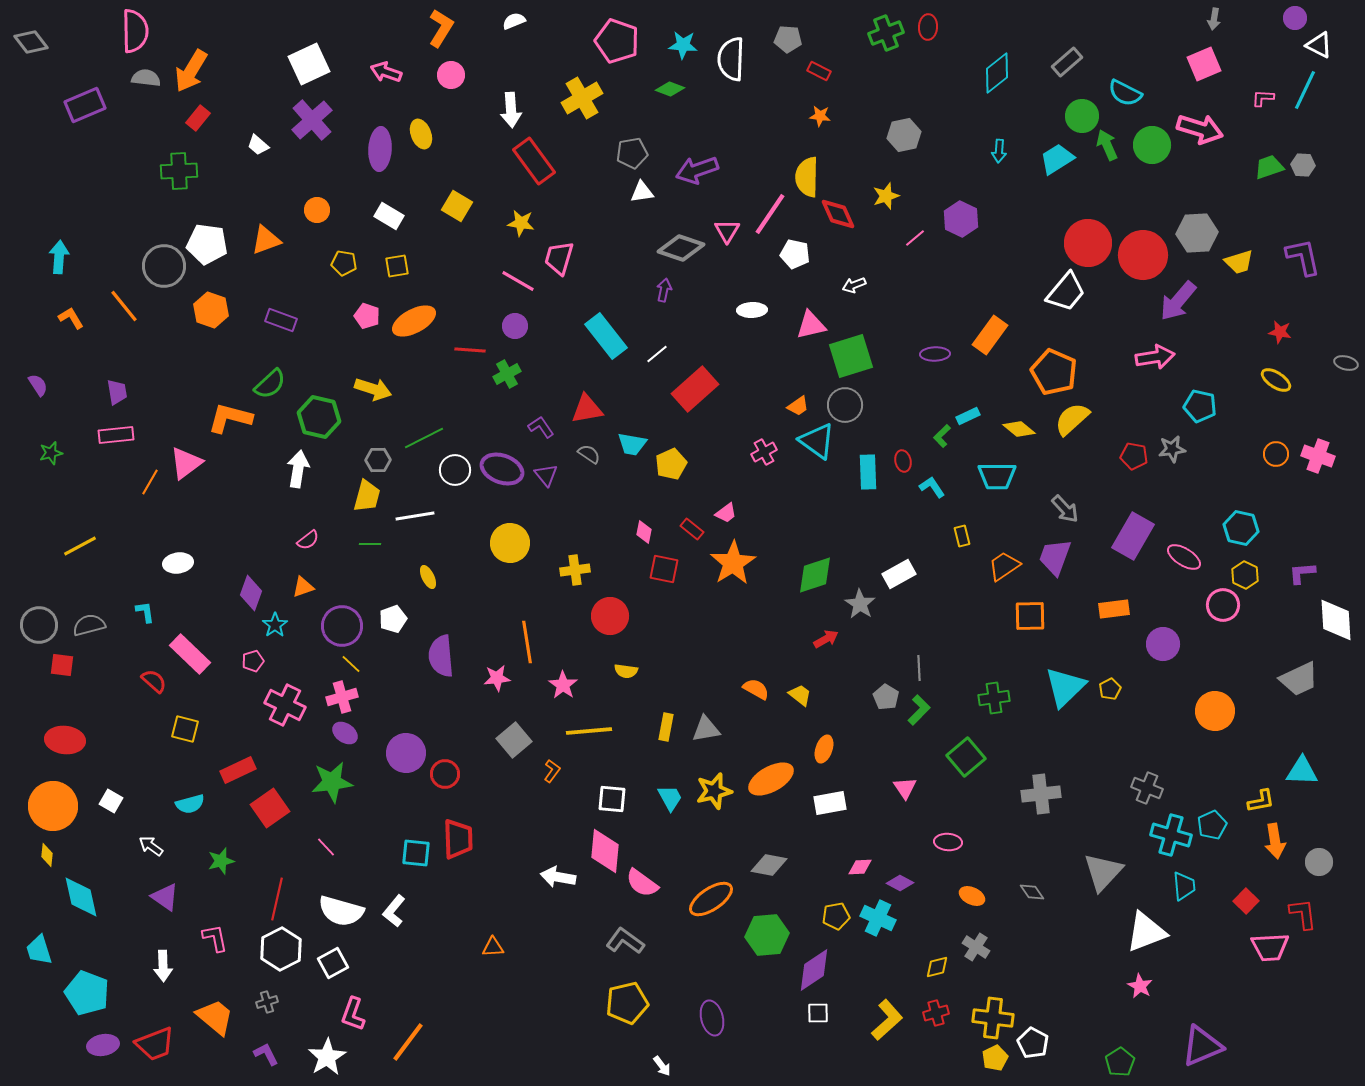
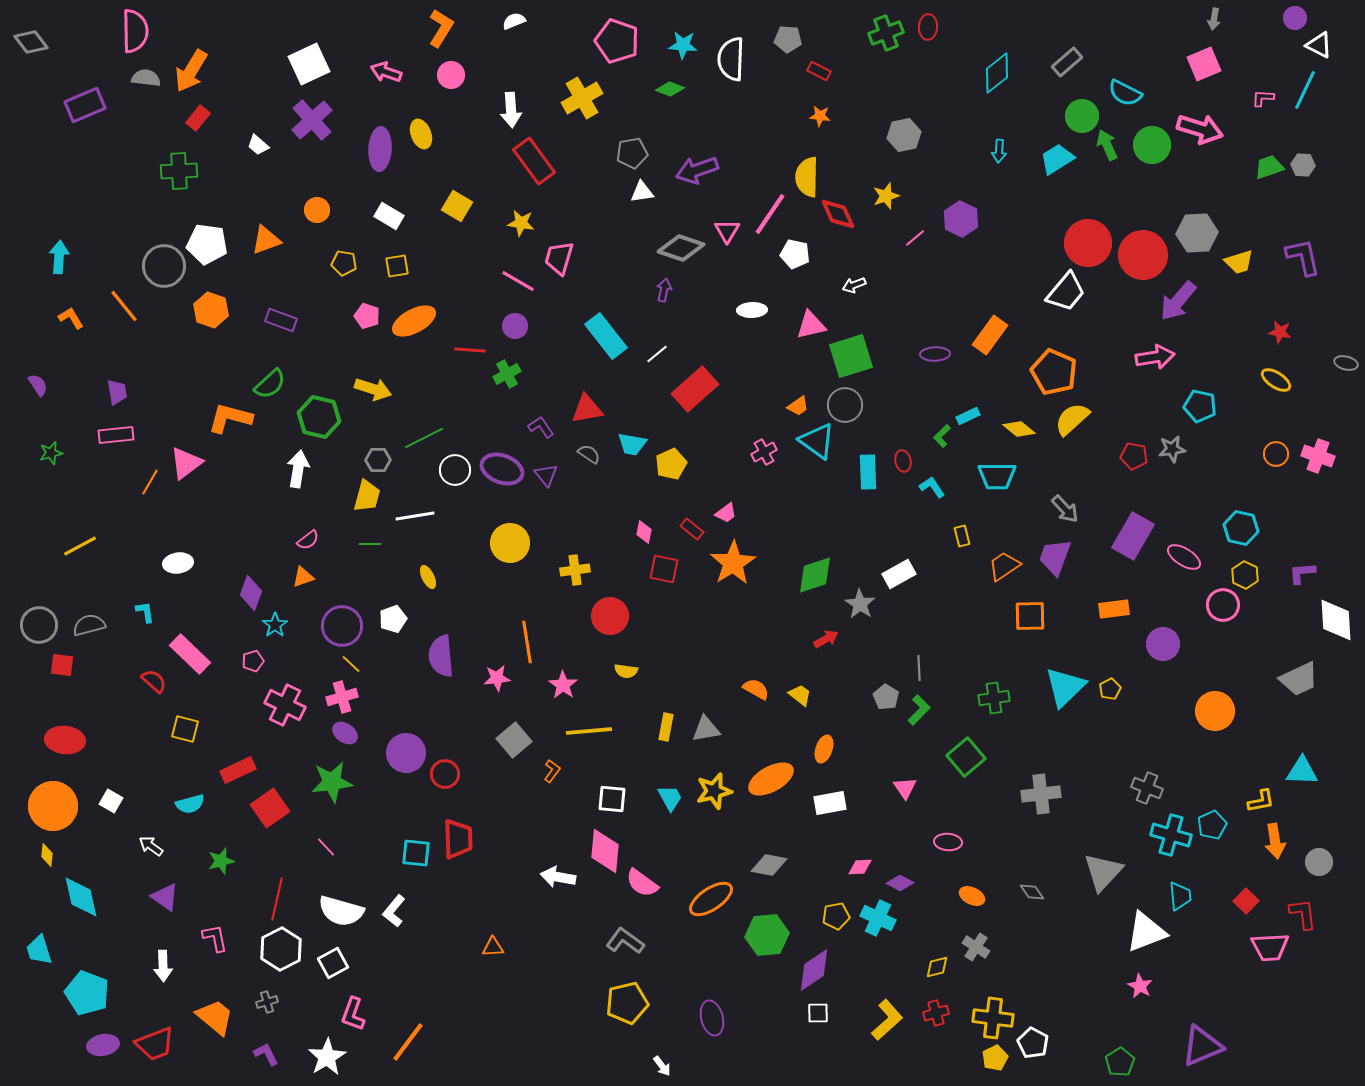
orange triangle at (303, 587): moved 10 px up
cyan trapezoid at (1184, 886): moved 4 px left, 10 px down
